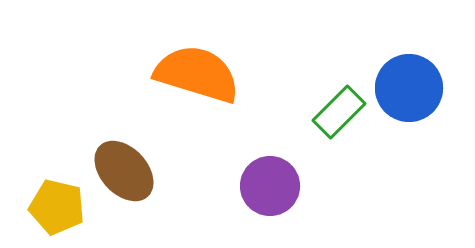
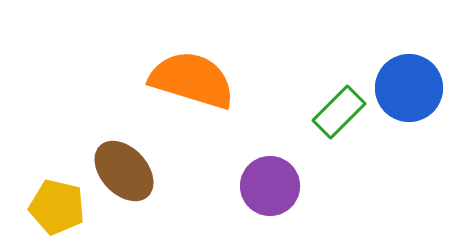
orange semicircle: moved 5 px left, 6 px down
